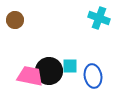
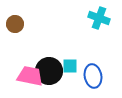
brown circle: moved 4 px down
